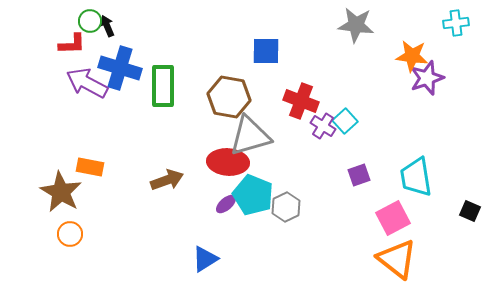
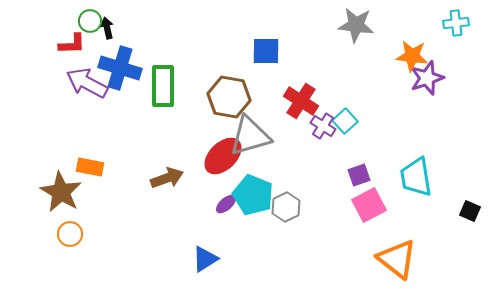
black arrow: moved 2 px down; rotated 10 degrees clockwise
red cross: rotated 12 degrees clockwise
red ellipse: moved 5 px left, 6 px up; rotated 48 degrees counterclockwise
brown arrow: moved 2 px up
pink square: moved 24 px left, 13 px up
